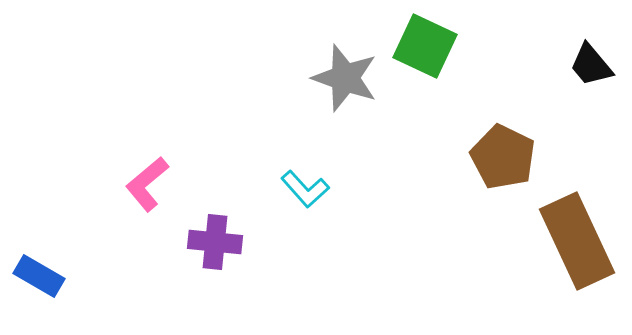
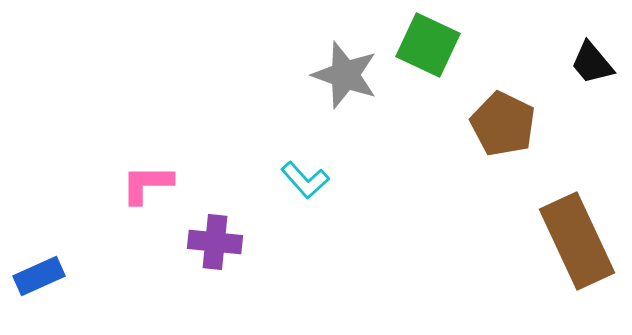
green square: moved 3 px right, 1 px up
black trapezoid: moved 1 px right, 2 px up
gray star: moved 3 px up
brown pentagon: moved 33 px up
pink L-shape: rotated 40 degrees clockwise
cyan L-shape: moved 9 px up
blue rectangle: rotated 54 degrees counterclockwise
